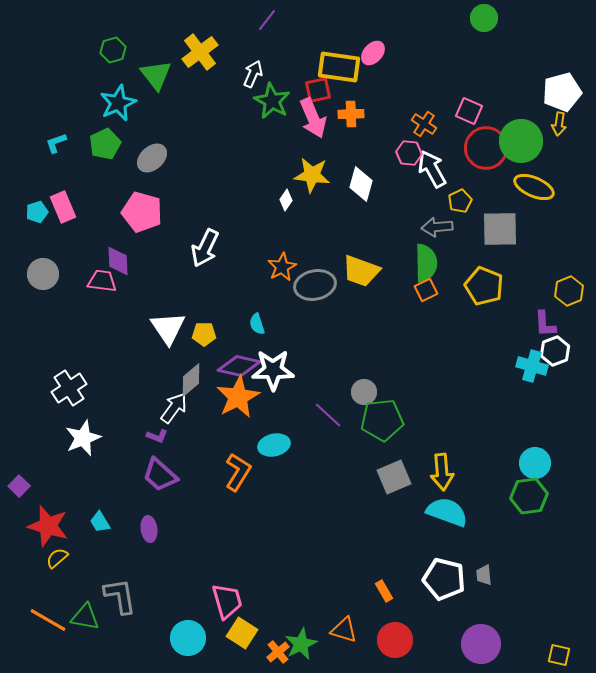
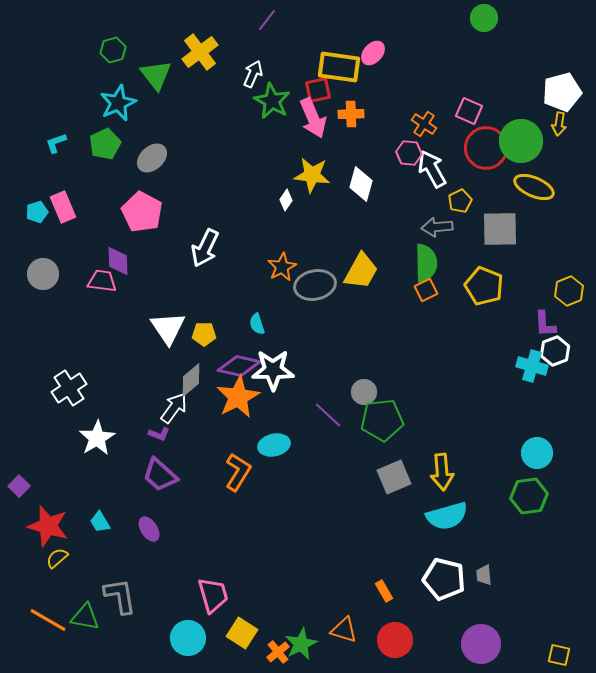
pink pentagon at (142, 212): rotated 12 degrees clockwise
yellow trapezoid at (361, 271): rotated 81 degrees counterclockwise
purple L-shape at (157, 436): moved 2 px right, 2 px up
white star at (83, 438): moved 14 px right; rotated 9 degrees counterclockwise
cyan circle at (535, 463): moved 2 px right, 10 px up
cyan semicircle at (447, 512): moved 4 px down; rotated 144 degrees clockwise
purple ellipse at (149, 529): rotated 25 degrees counterclockwise
pink trapezoid at (227, 601): moved 14 px left, 6 px up
